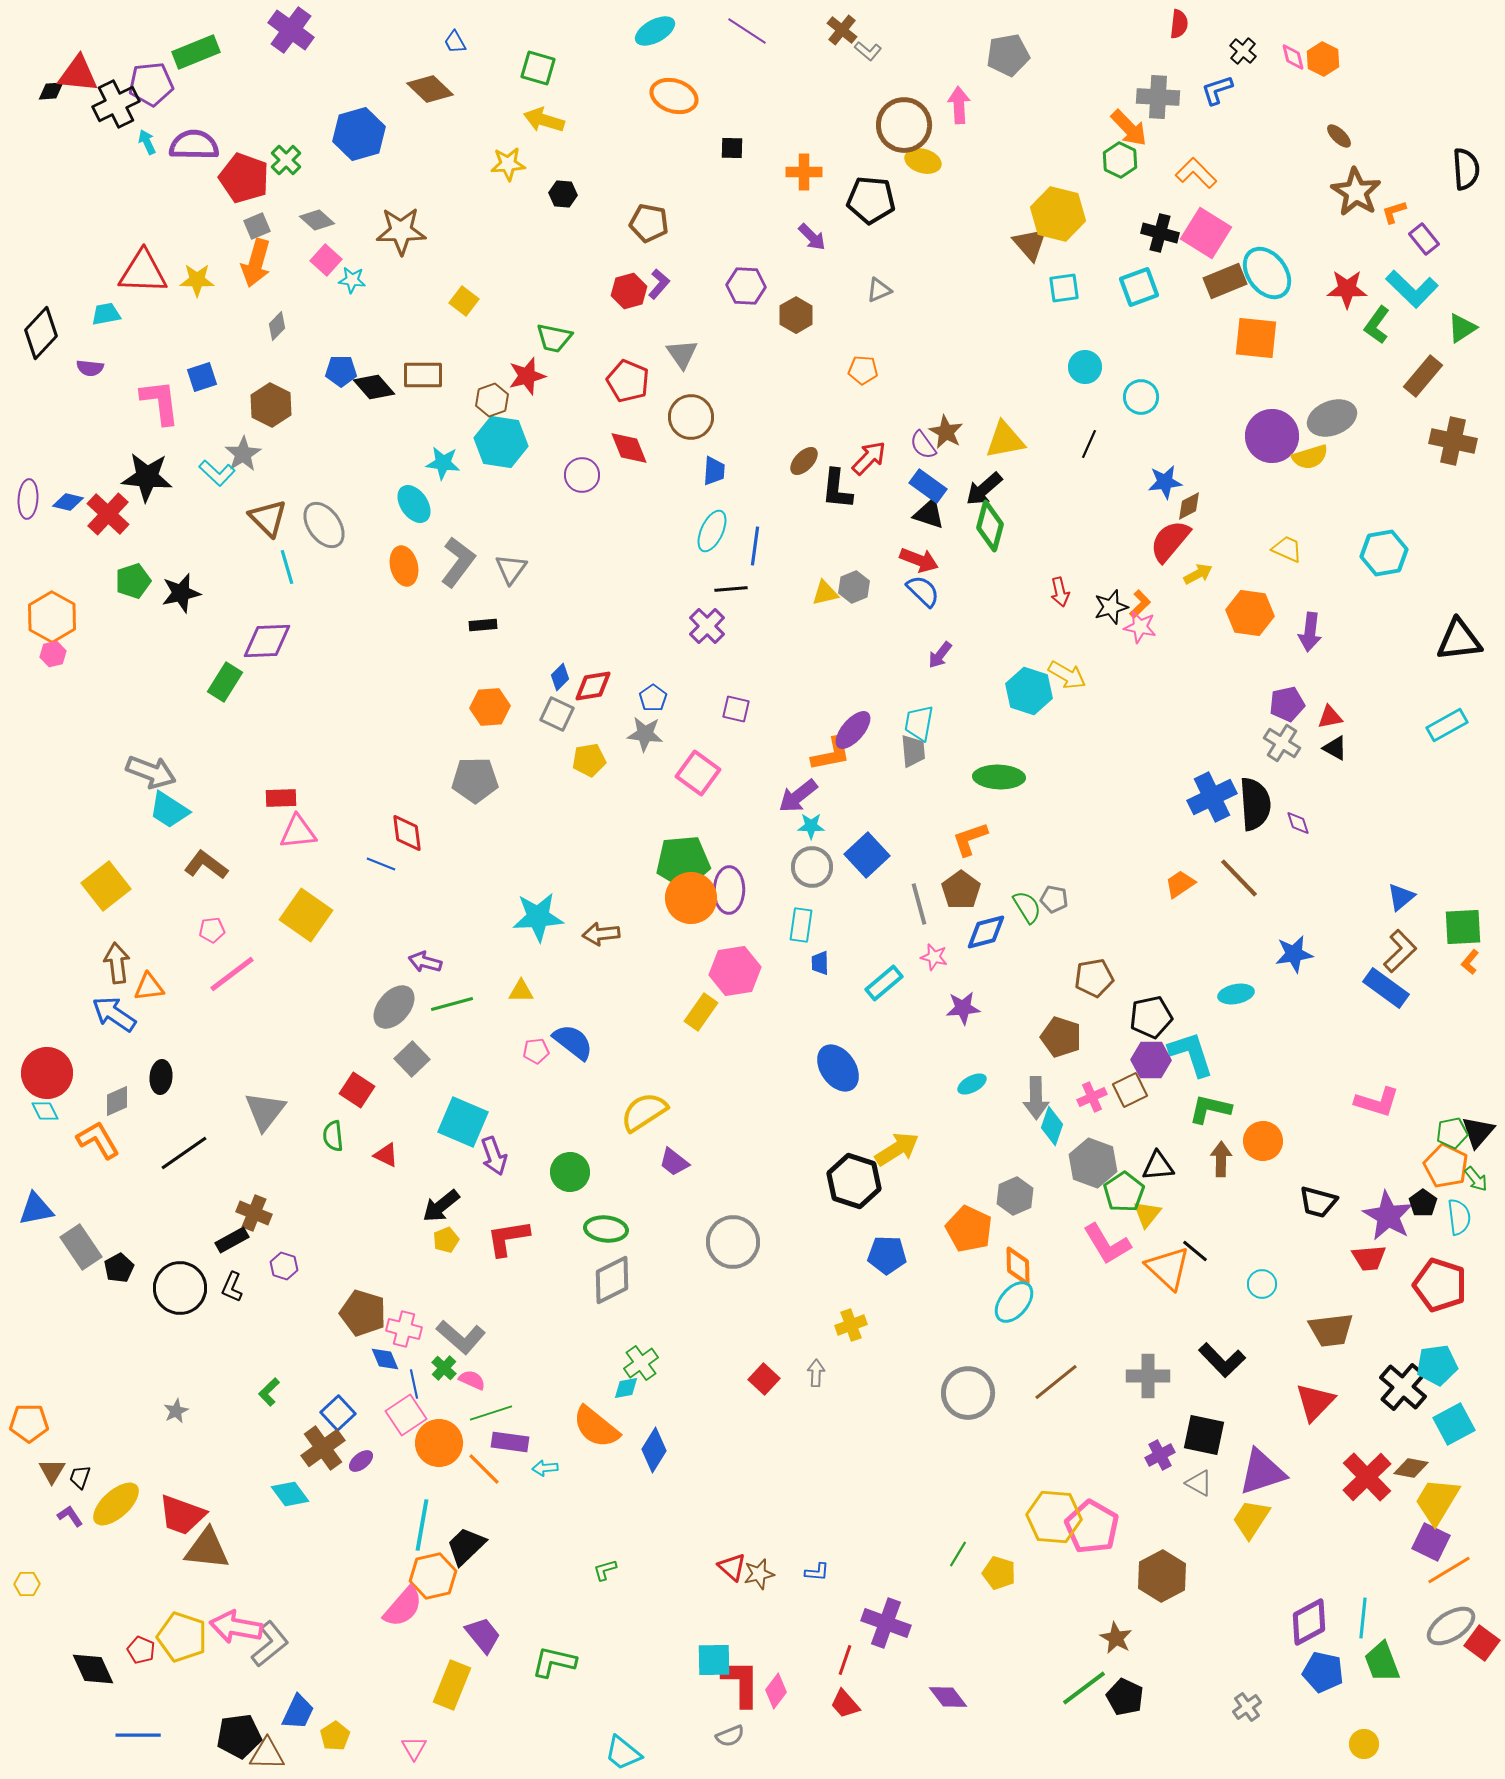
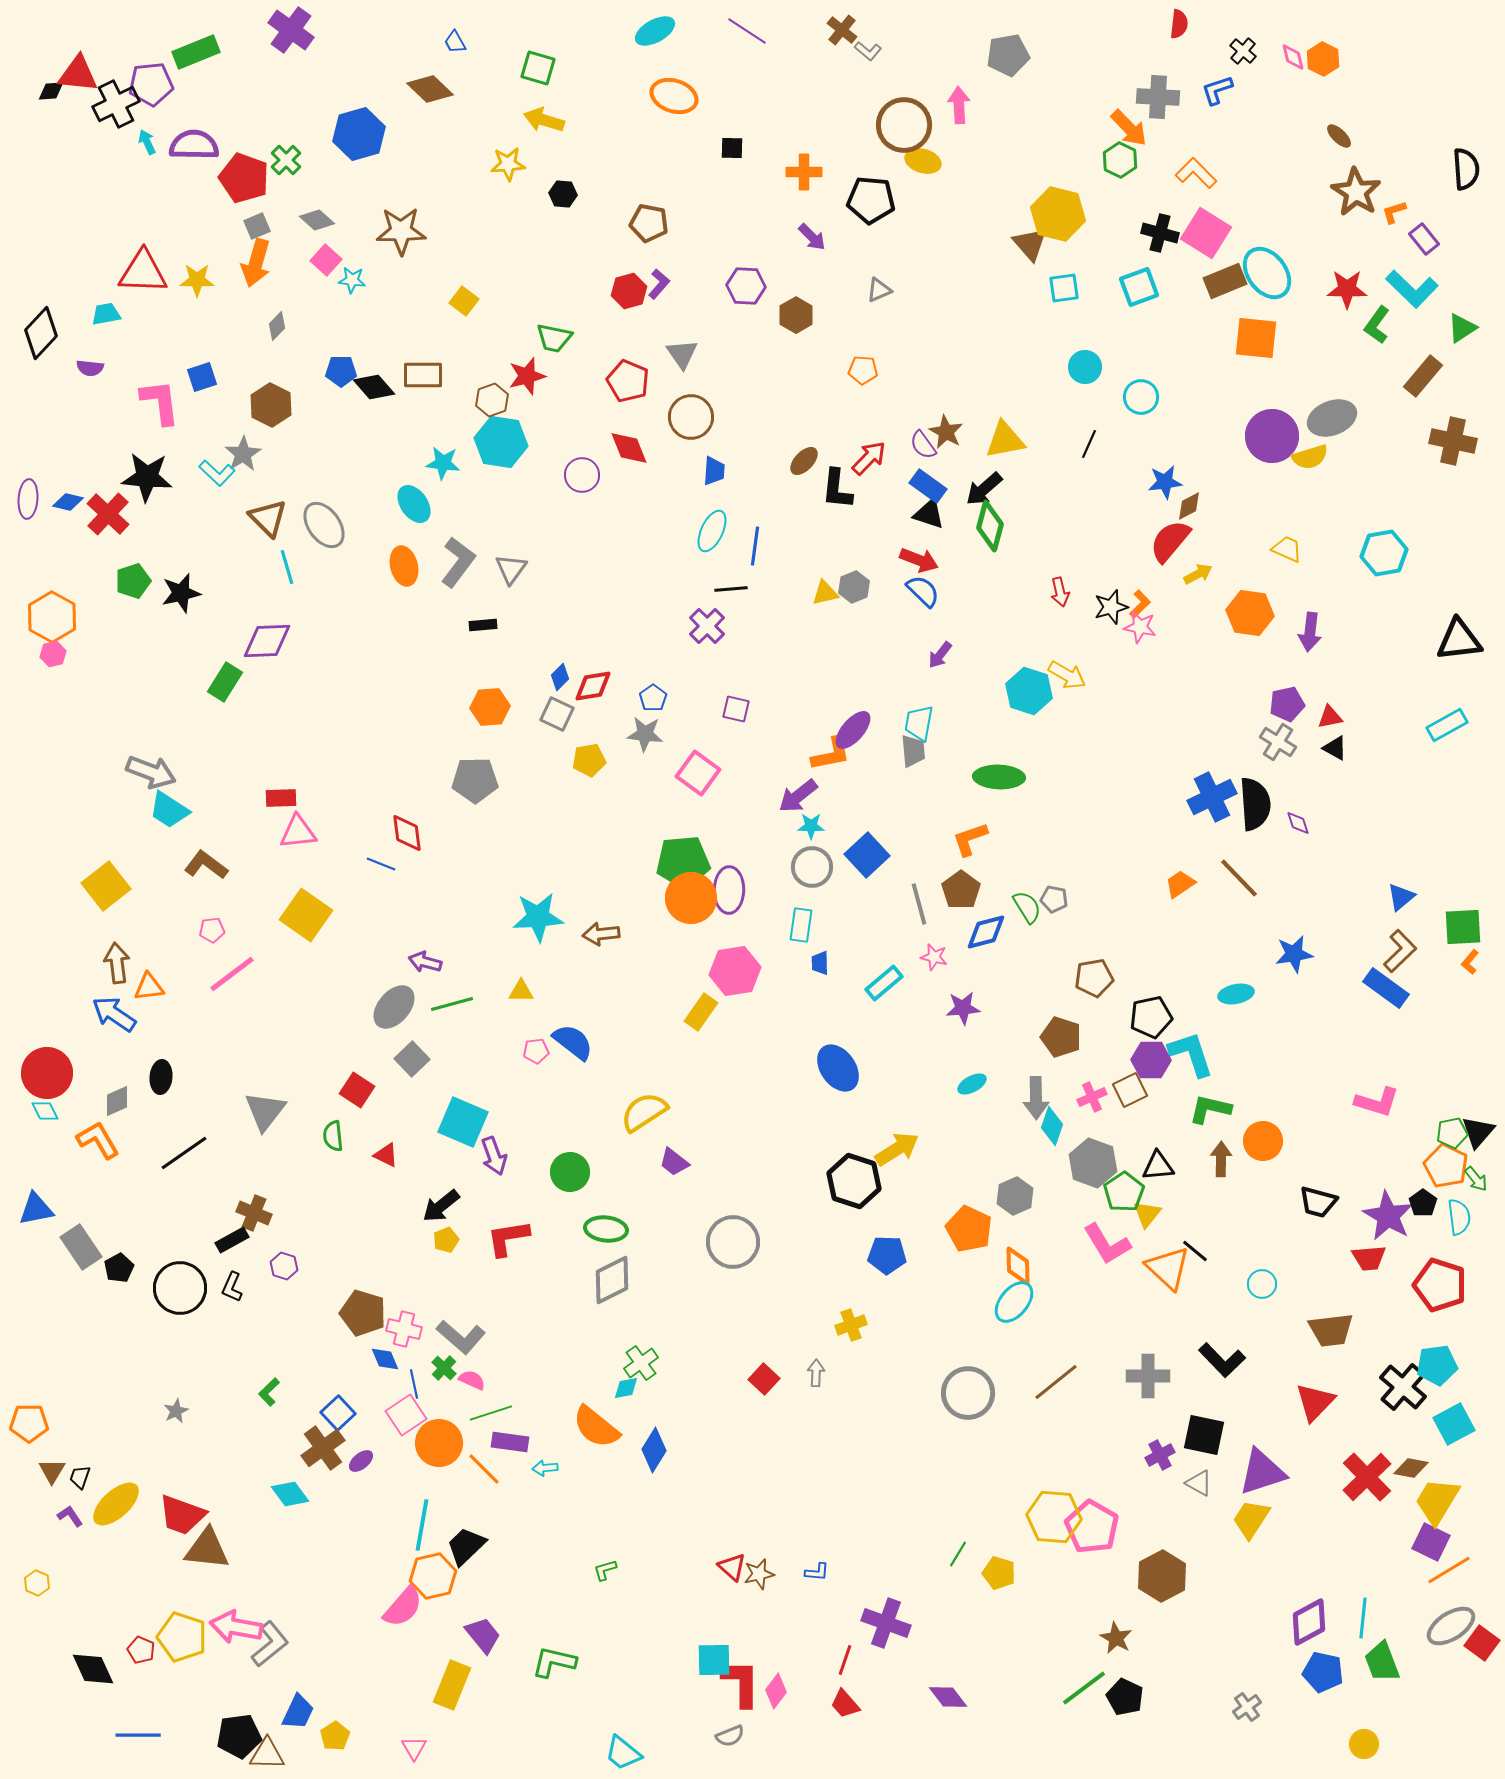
gray cross at (1282, 743): moved 4 px left, 1 px up
yellow hexagon at (27, 1584): moved 10 px right, 1 px up; rotated 25 degrees clockwise
